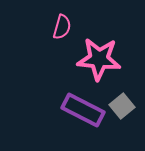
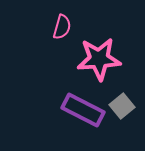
pink star: rotated 9 degrees counterclockwise
